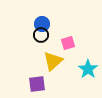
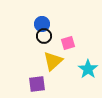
black circle: moved 3 px right, 1 px down
